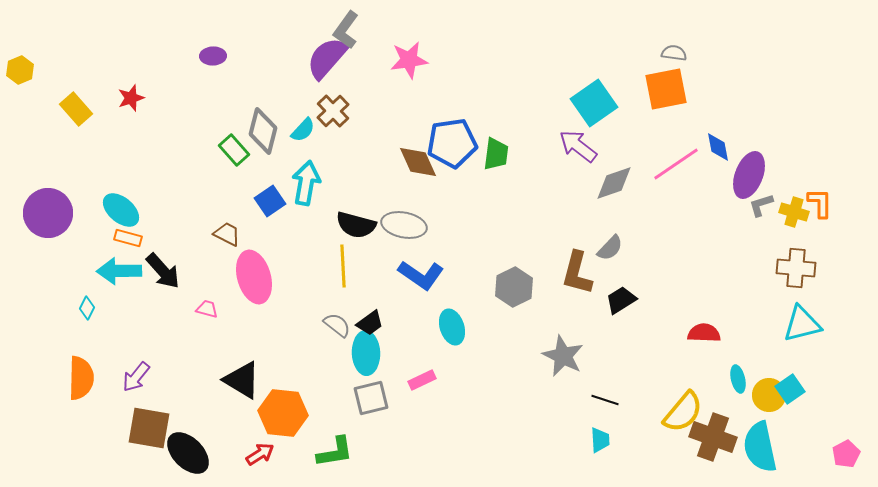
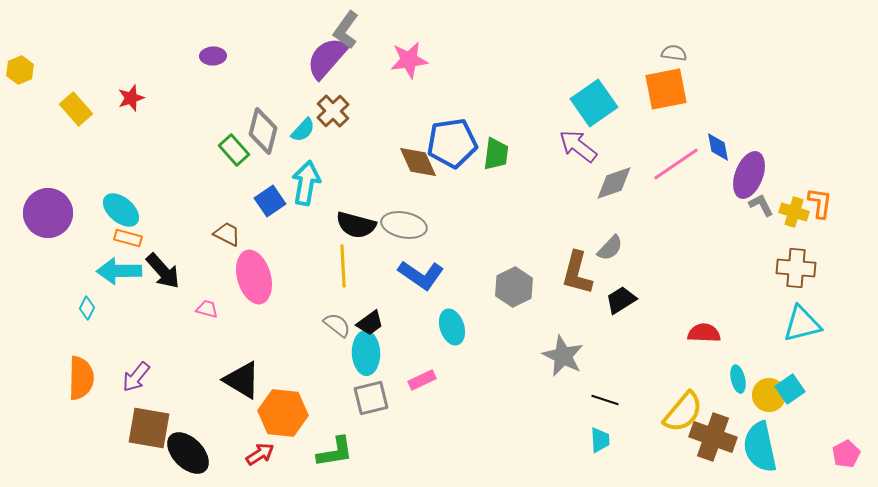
orange L-shape at (820, 203): rotated 8 degrees clockwise
gray L-shape at (761, 205): rotated 80 degrees clockwise
